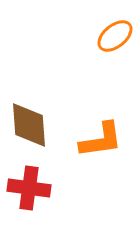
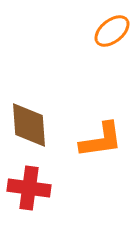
orange ellipse: moved 3 px left, 5 px up
